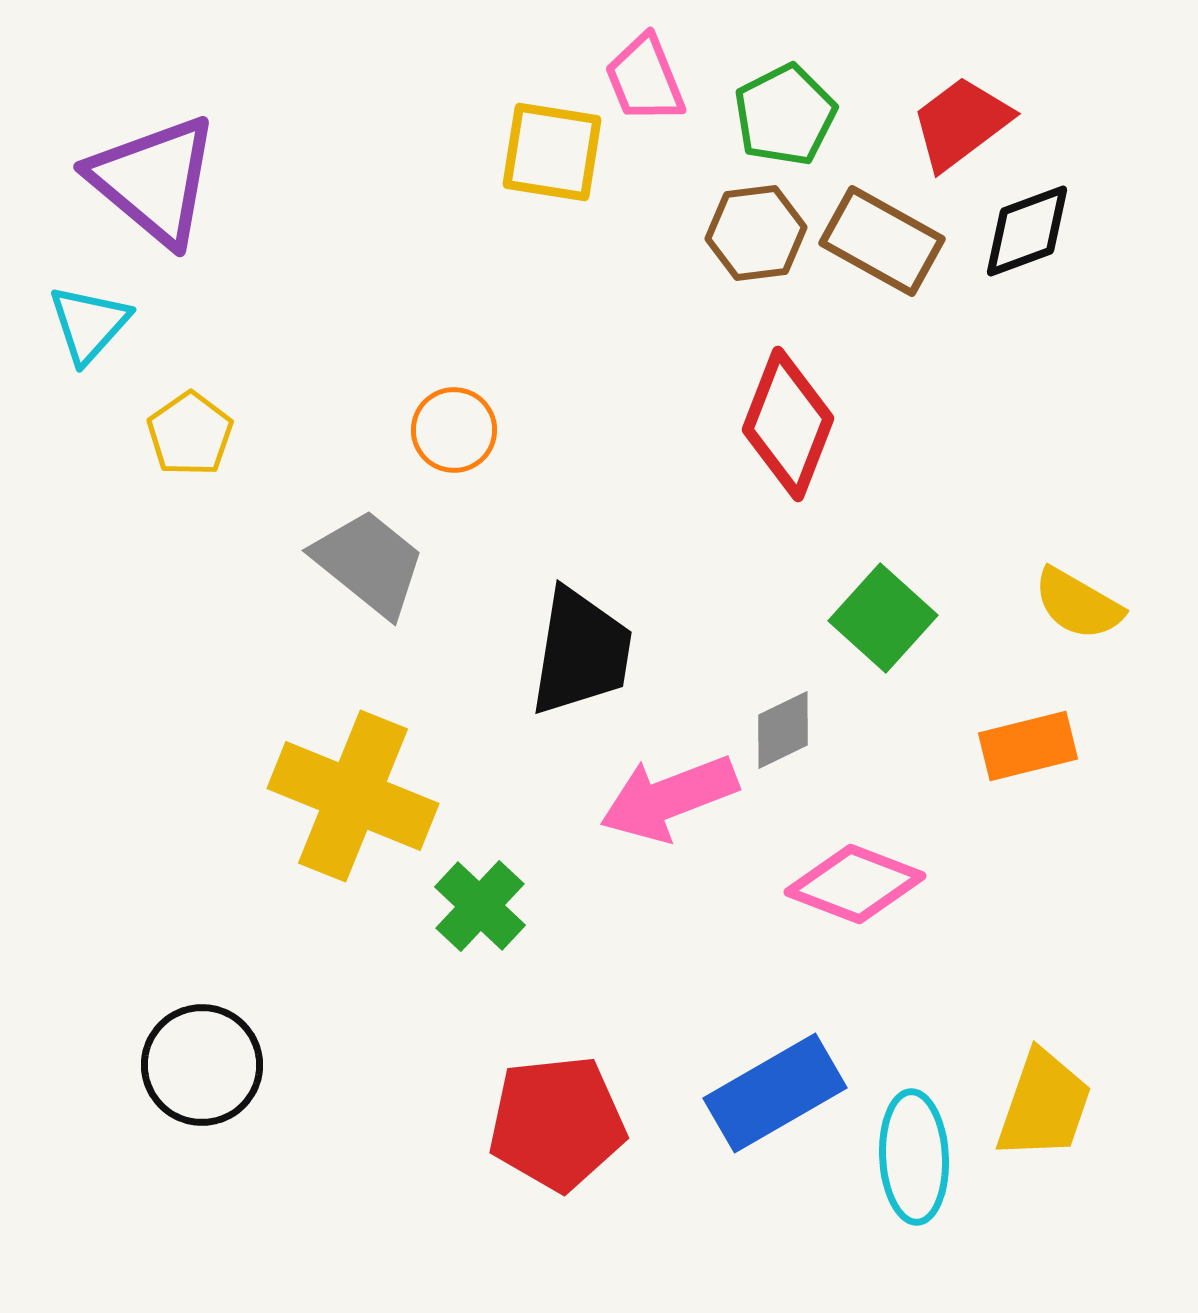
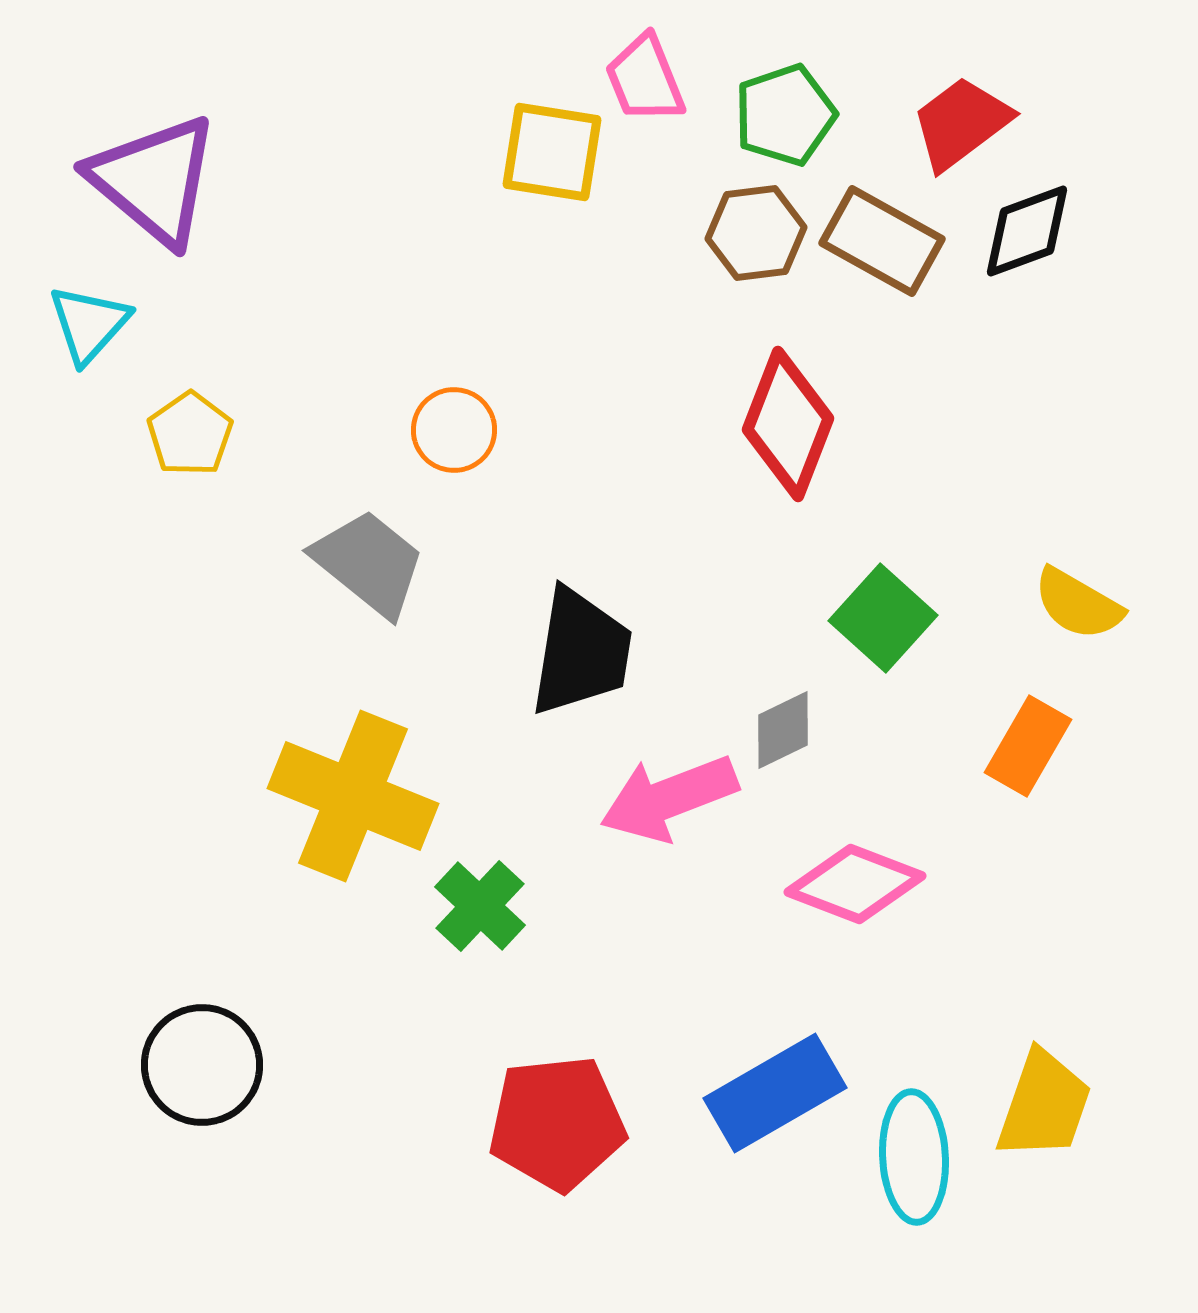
green pentagon: rotated 8 degrees clockwise
orange rectangle: rotated 46 degrees counterclockwise
